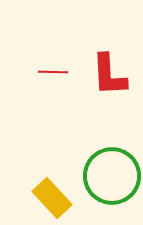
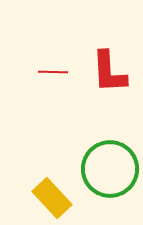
red L-shape: moved 3 px up
green circle: moved 2 px left, 7 px up
